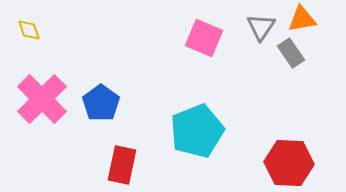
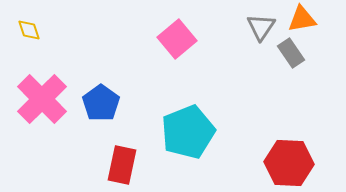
pink square: moved 27 px left, 1 px down; rotated 27 degrees clockwise
cyan pentagon: moved 9 px left, 1 px down
